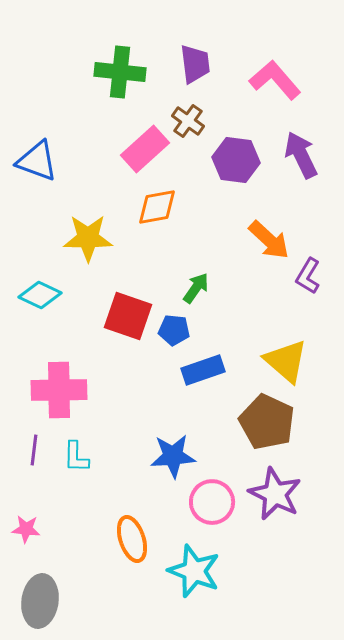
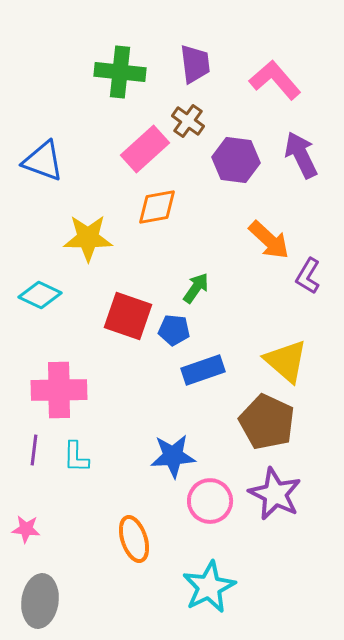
blue triangle: moved 6 px right
pink circle: moved 2 px left, 1 px up
orange ellipse: moved 2 px right
cyan star: moved 15 px right, 16 px down; rotated 24 degrees clockwise
